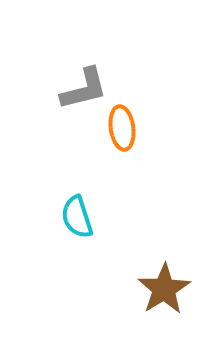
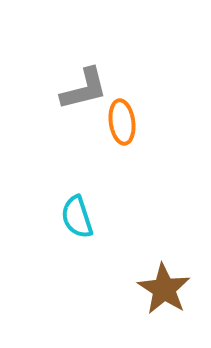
orange ellipse: moved 6 px up
brown star: rotated 8 degrees counterclockwise
